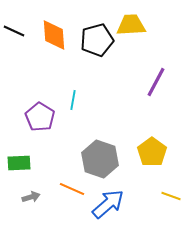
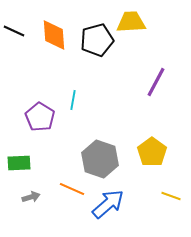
yellow trapezoid: moved 3 px up
